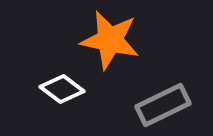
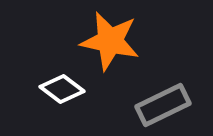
orange star: moved 1 px down
